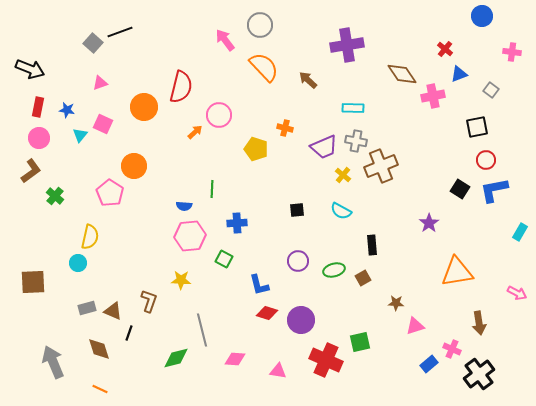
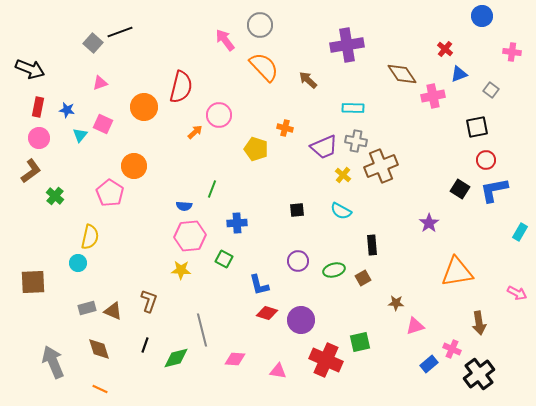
green line at (212, 189): rotated 18 degrees clockwise
yellow star at (181, 280): moved 10 px up
black line at (129, 333): moved 16 px right, 12 px down
